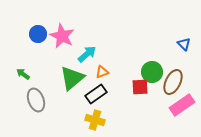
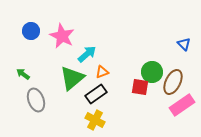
blue circle: moved 7 px left, 3 px up
red square: rotated 12 degrees clockwise
yellow cross: rotated 12 degrees clockwise
